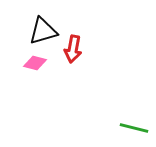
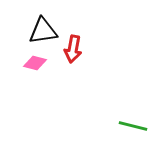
black triangle: rotated 8 degrees clockwise
green line: moved 1 px left, 2 px up
